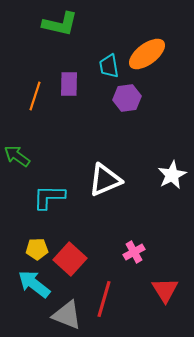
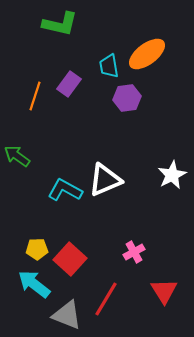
purple rectangle: rotated 35 degrees clockwise
cyan L-shape: moved 16 px right, 7 px up; rotated 28 degrees clockwise
red triangle: moved 1 px left, 1 px down
red line: moved 2 px right; rotated 15 degrees clockwise
